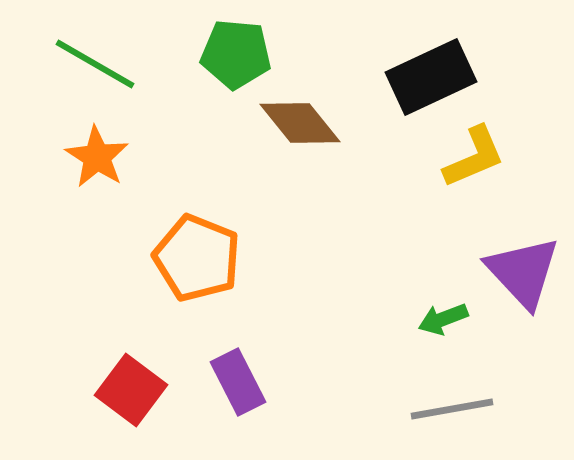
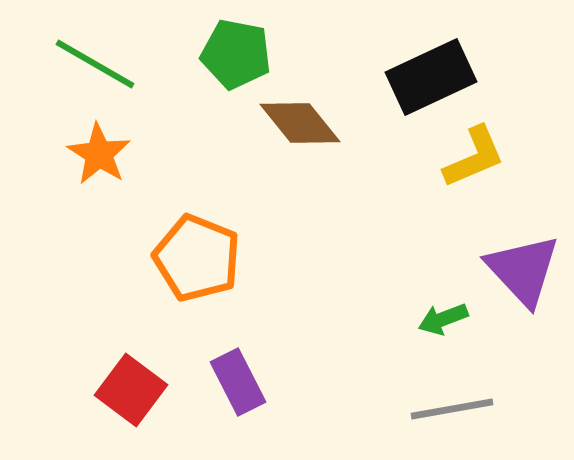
green pentagon: rotated 6 degrees clockwise
orange star: moved 2 px right, 3 px up
purple triangle: moved 2 px up
